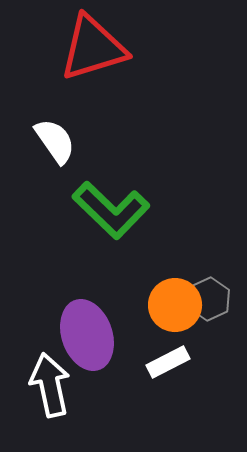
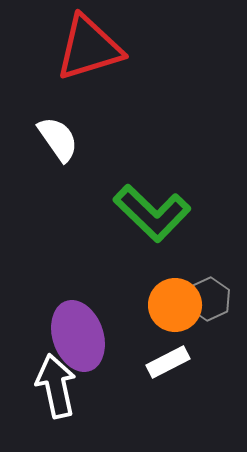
red triangle: moved 4 px left
white semicircle: moved 3 px right, 2 px up
green L-shape: moved 41 px right, 3 px down
purple ellipse: moved 9 px left, 1 px down
white arrow: moved 6 px right, 1 px down
